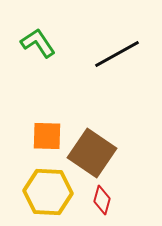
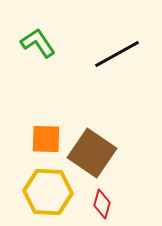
orange square: moved 1 px left, 3 px down
red diamond: moved 4 px down
